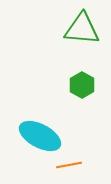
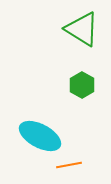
green triangle: rotated 27 degrees clockwise
